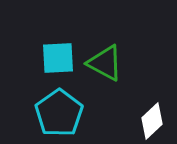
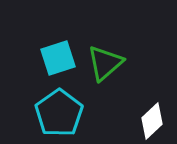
cyan square: rotated 15 degrees counterclockwise
green triangle: rotated 51 degrees clockwise
